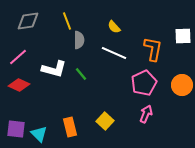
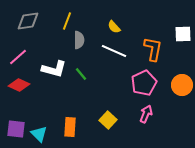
yellow line: rotated 42 degrees clockwise
white square: moved 2 px up
white line: moved 2 px up
yellow square: moved 3 px right, 1 px up
orange rectangle: rotated 18 degrees clockwise
